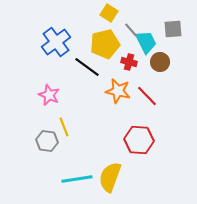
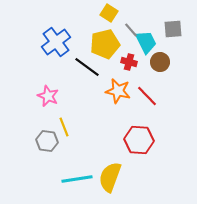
pink star: moved 1 px left, 1 px down
